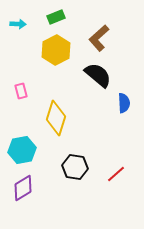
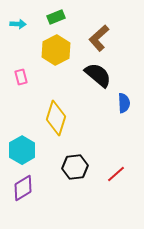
pink rectangle: moved 14 px up
cyan hexagon: rotated 20 degrees counterclockwise
black hexagon: rotated 15 degrees counterclockwise
